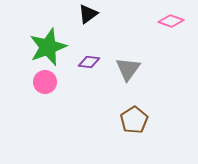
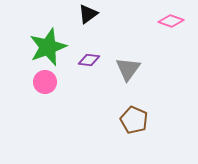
purple diamond: moved 2 px up
brown pentagon: rotated 16 degrees counterclockwise
